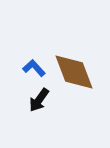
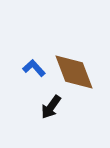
black arrow: moved 12 px right, 7 px down
